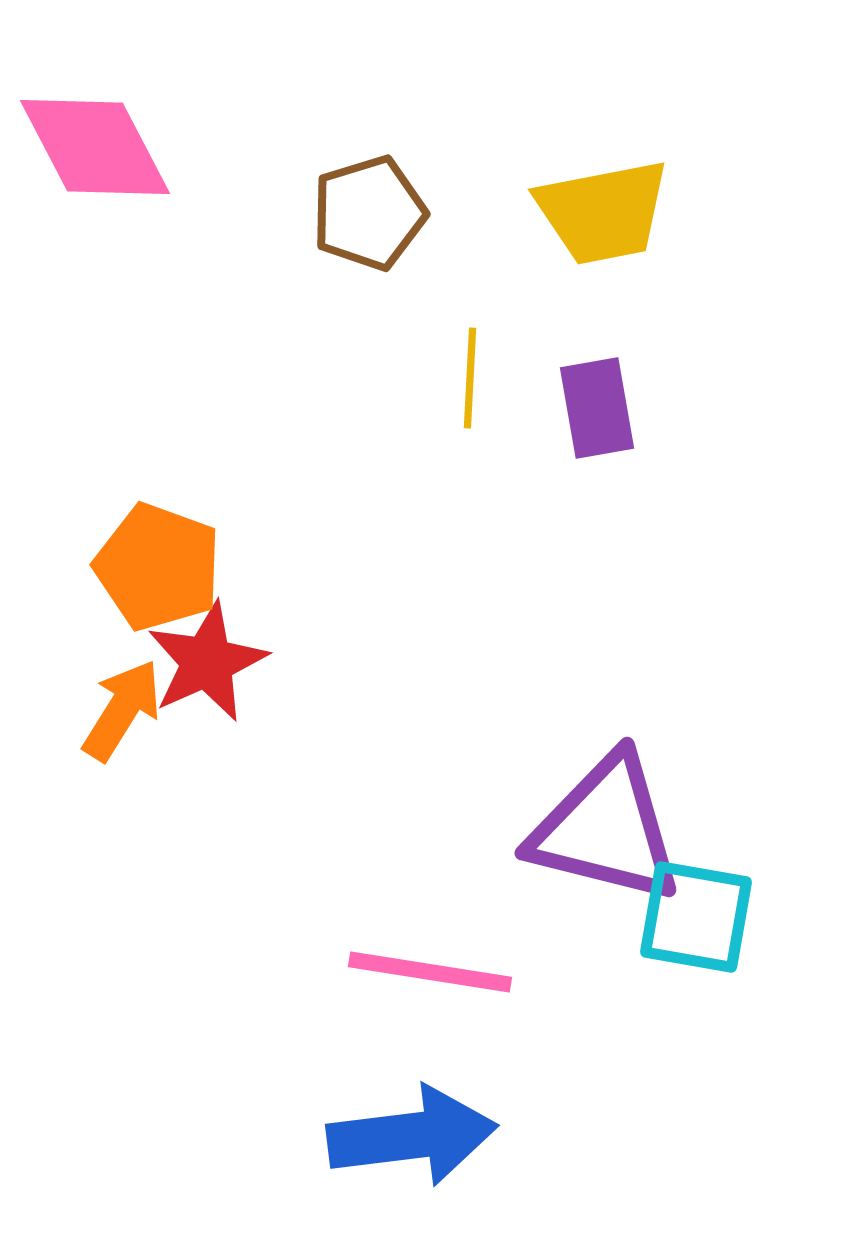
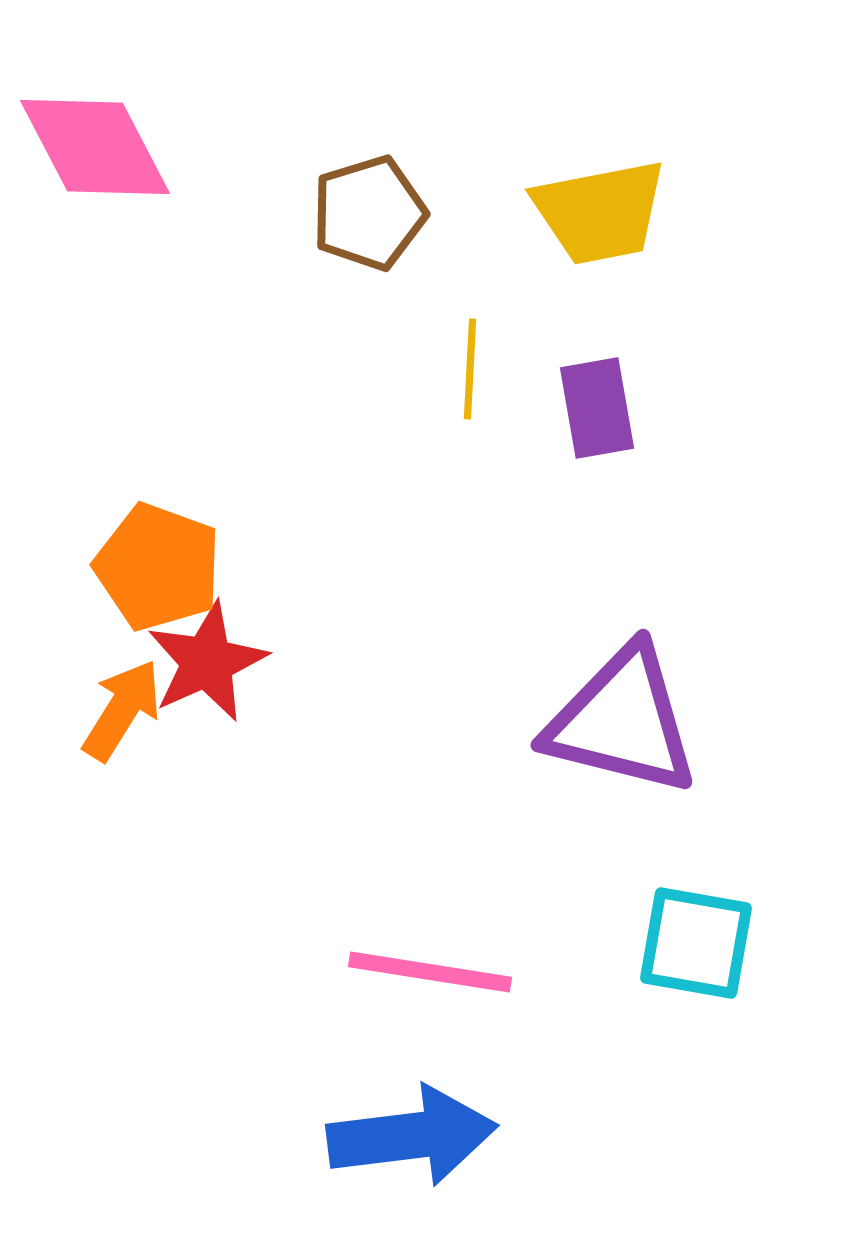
yellow trapezoid: moved 3 px left
yellow line: moved 9 px up
purple triangle: moved 16 px right, 108 px up
cyan square: moved 26 px down
